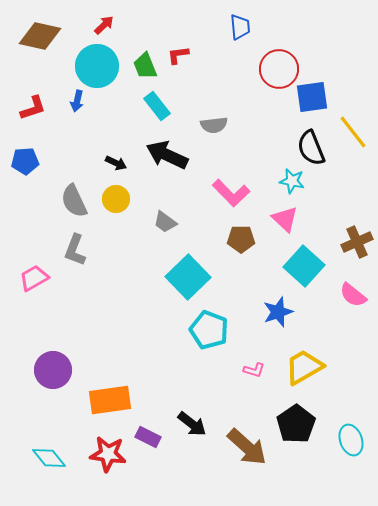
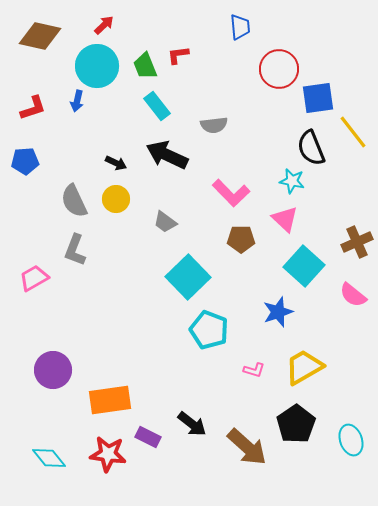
blue square at (312, 97): moved 6 px right, 1 px down
